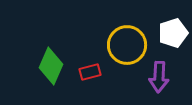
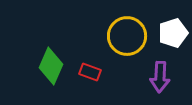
yellow circle: moved 9 px up
red rectangle: rotated 35 degrees clockwise
purple arrow: moved 1 px right
